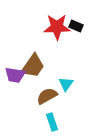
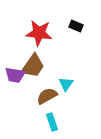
red star: moved 18 px left, 6 px down; rotated 8 degrees clockwise
